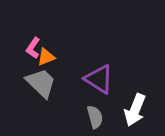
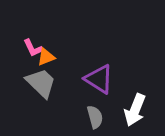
pink L-shape: rotated 60 degrees counterclockwise
